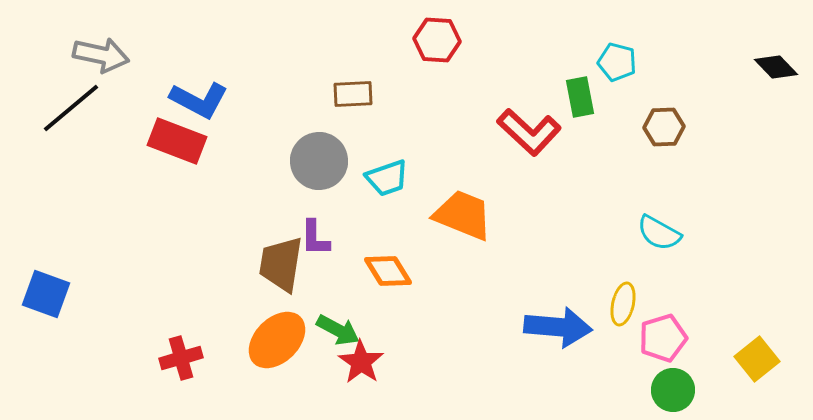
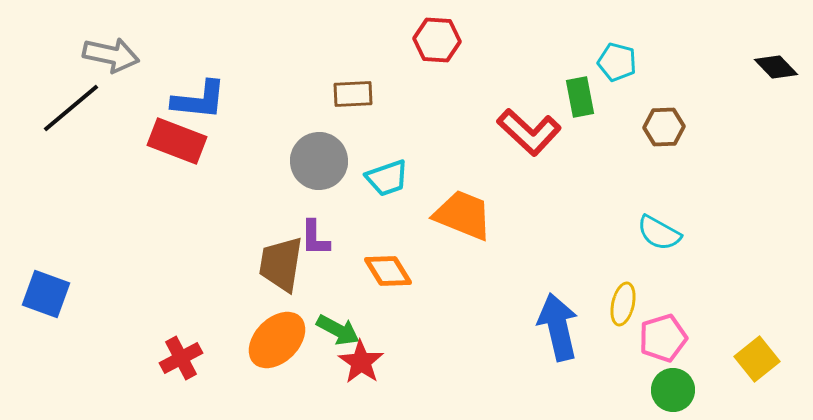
gray arrow: moved 10 px right
blue L-shape: rotated 22 degrees counterclockwise
blue arrow: rotated 108 degrees counterclockwise
red cross: rotated 12 degrees counterclockwise
